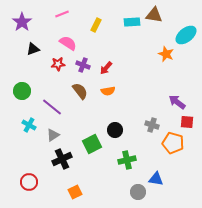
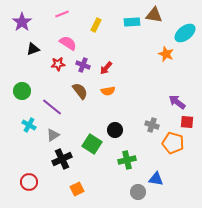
cyan ellipse: moved 1 px left, 2 px up
green square: rotated 30 degrees counterclockwise
orange square: moved 2 px right, 3 px up
